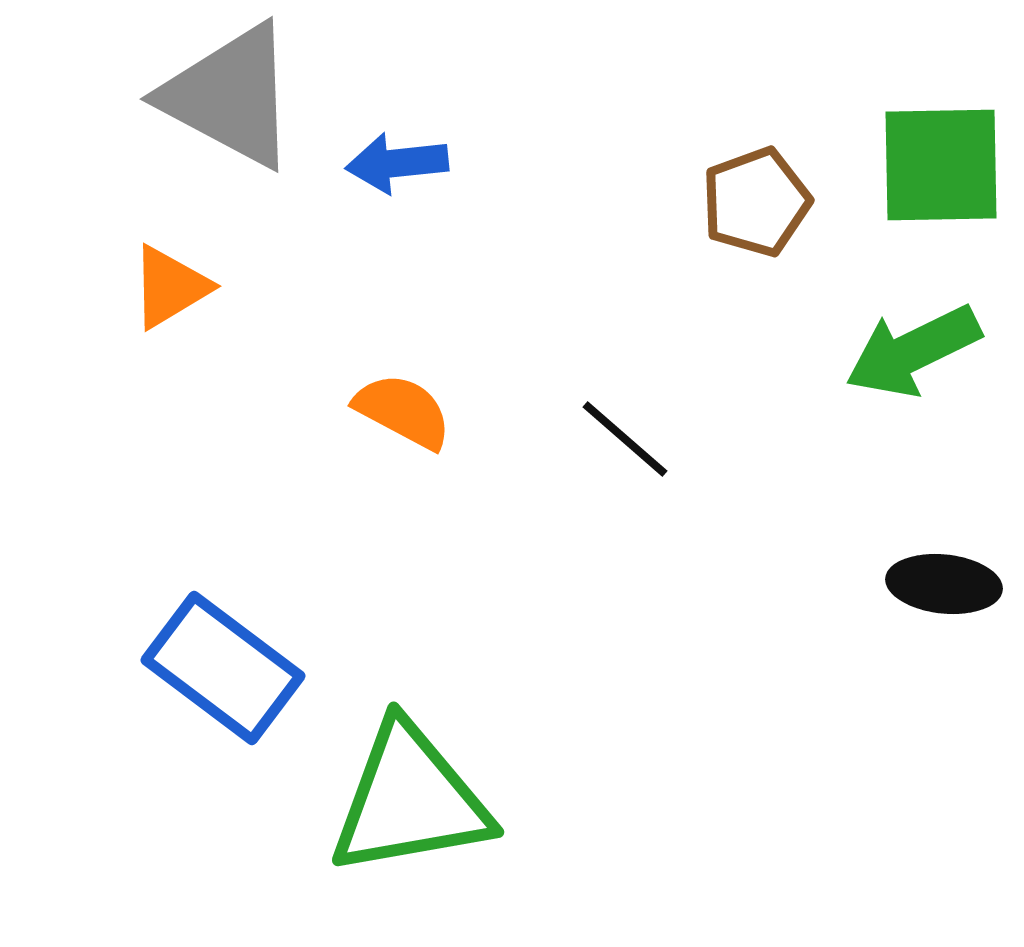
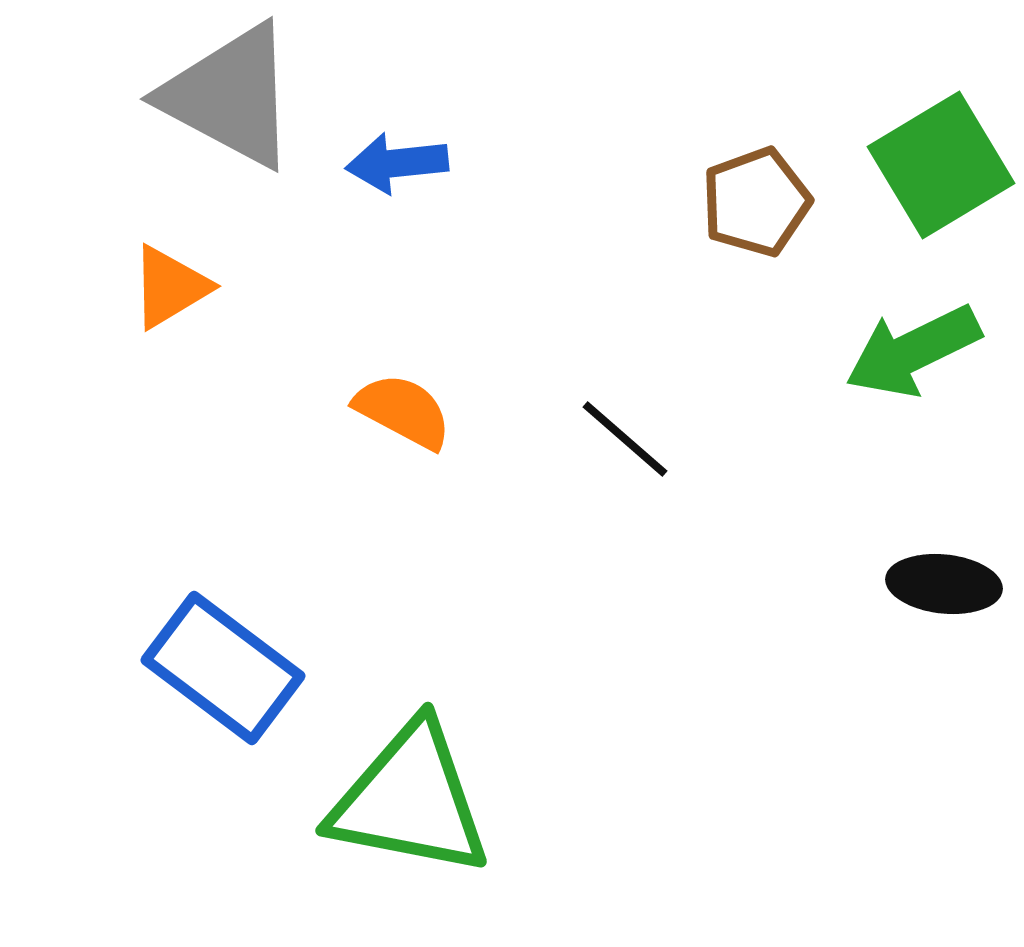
green square: rotated 30 degrees counterclockwise
green triangle: rotated 21 degrees clockwise
